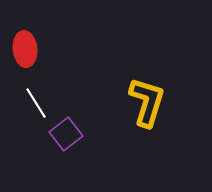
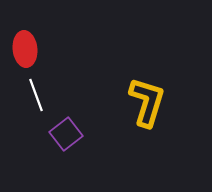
white line: moved 8 px up; rotated 12 degrees clockwise
